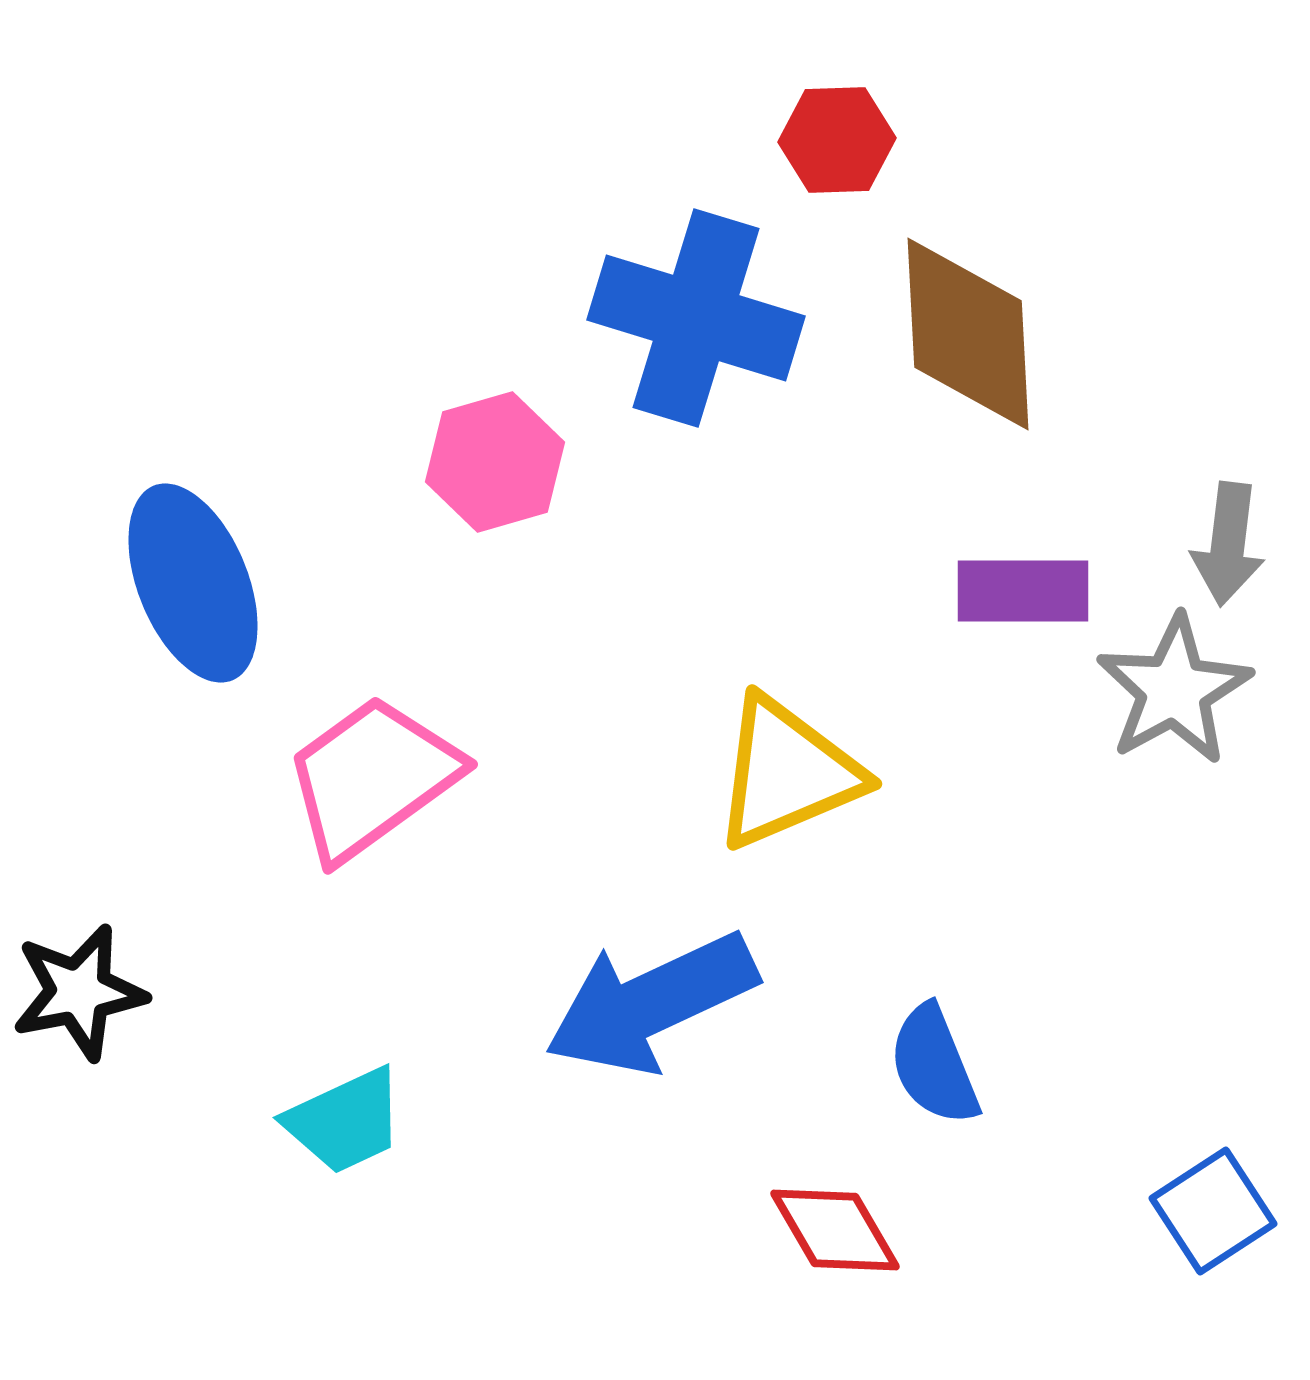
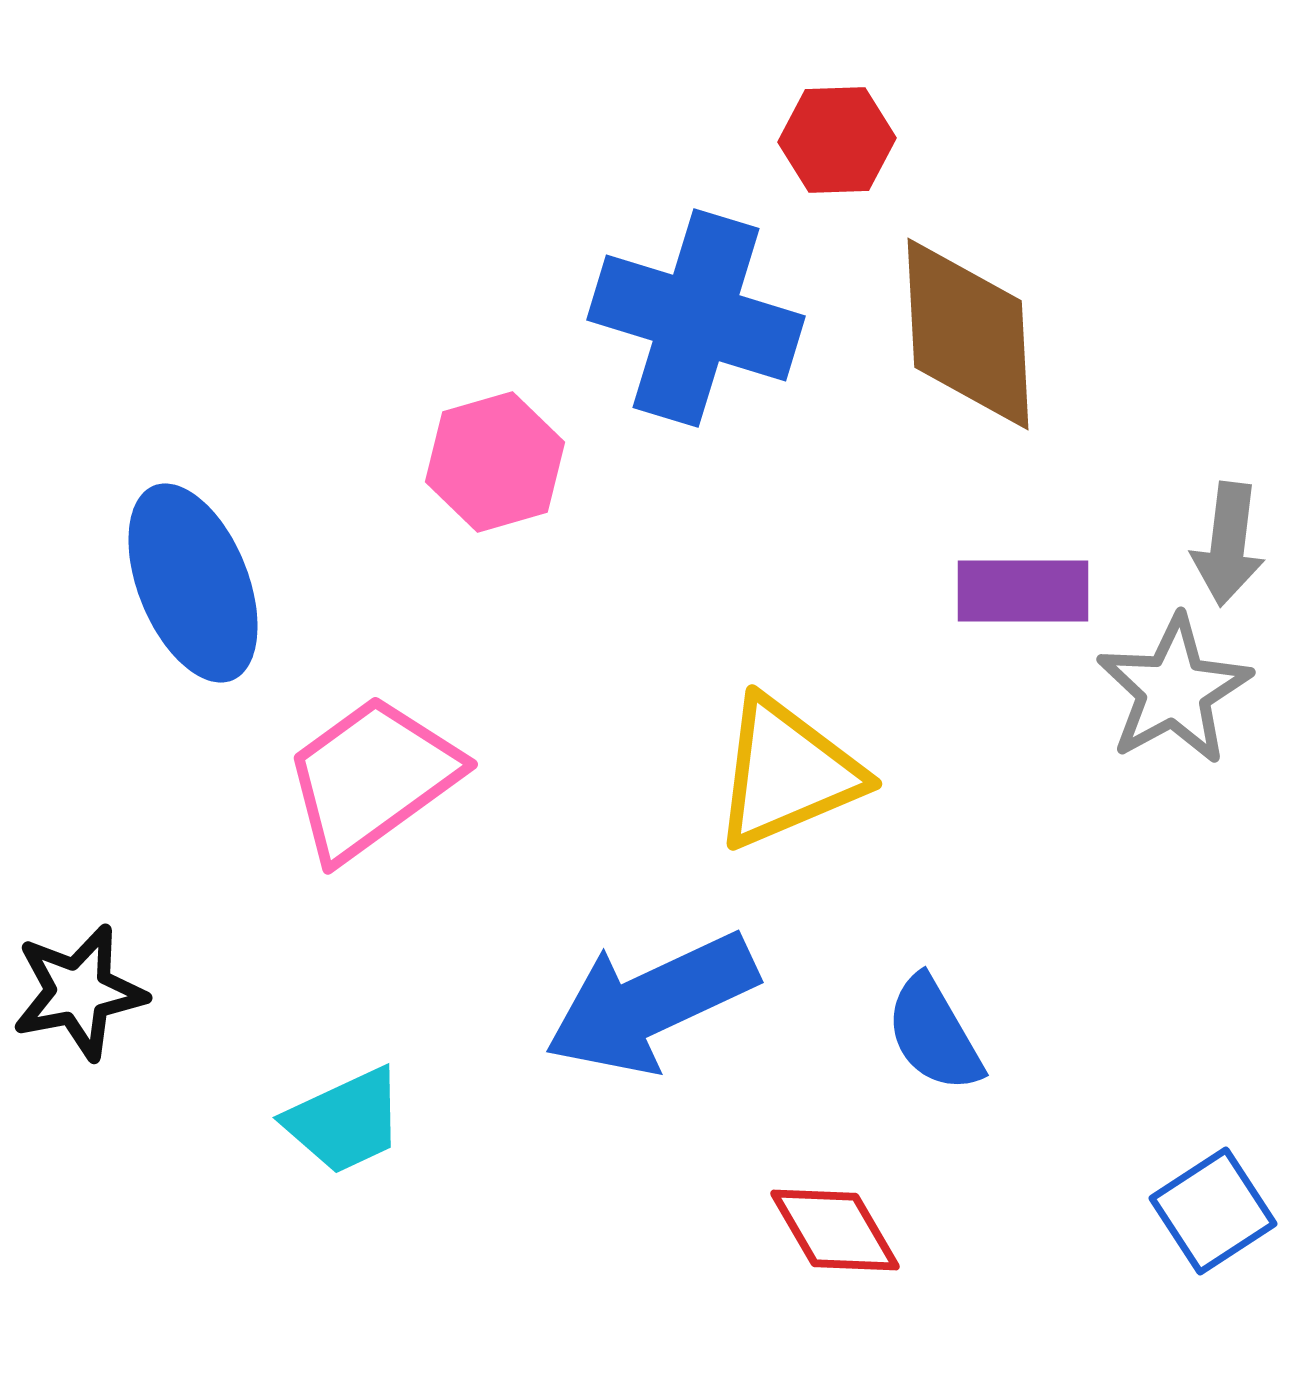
blue semicircle: moved 31 px up; rotated 8 degrees counterclockwise
